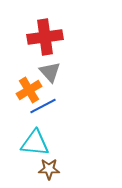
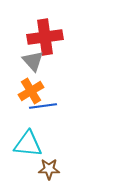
gray triangle: moved 17 px left, 11 px up
orange cross: moved 2 px right, 1 px down
blue line: rotated 20 degrees clockwise
cyan triangle: moved 7 px left, 1 px down
